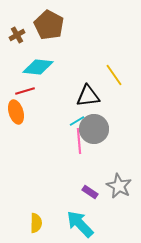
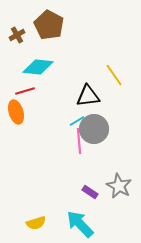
yellow semicircle: rotated 72 degrees clockwise
